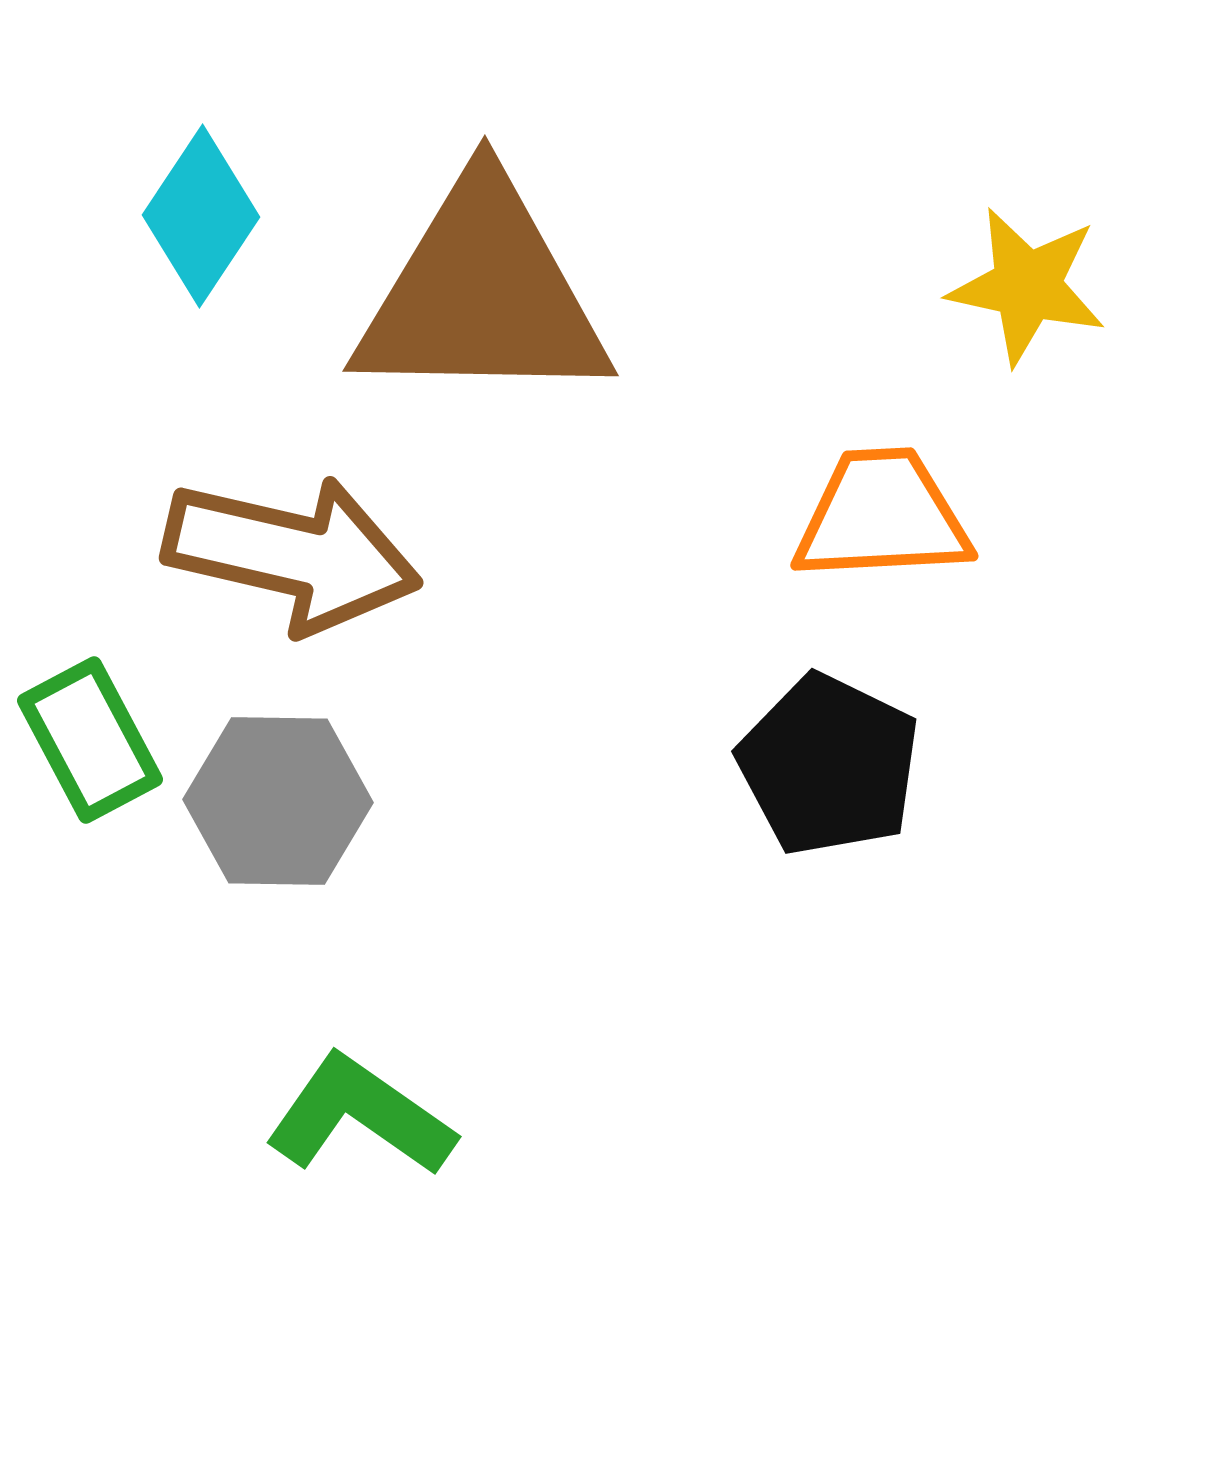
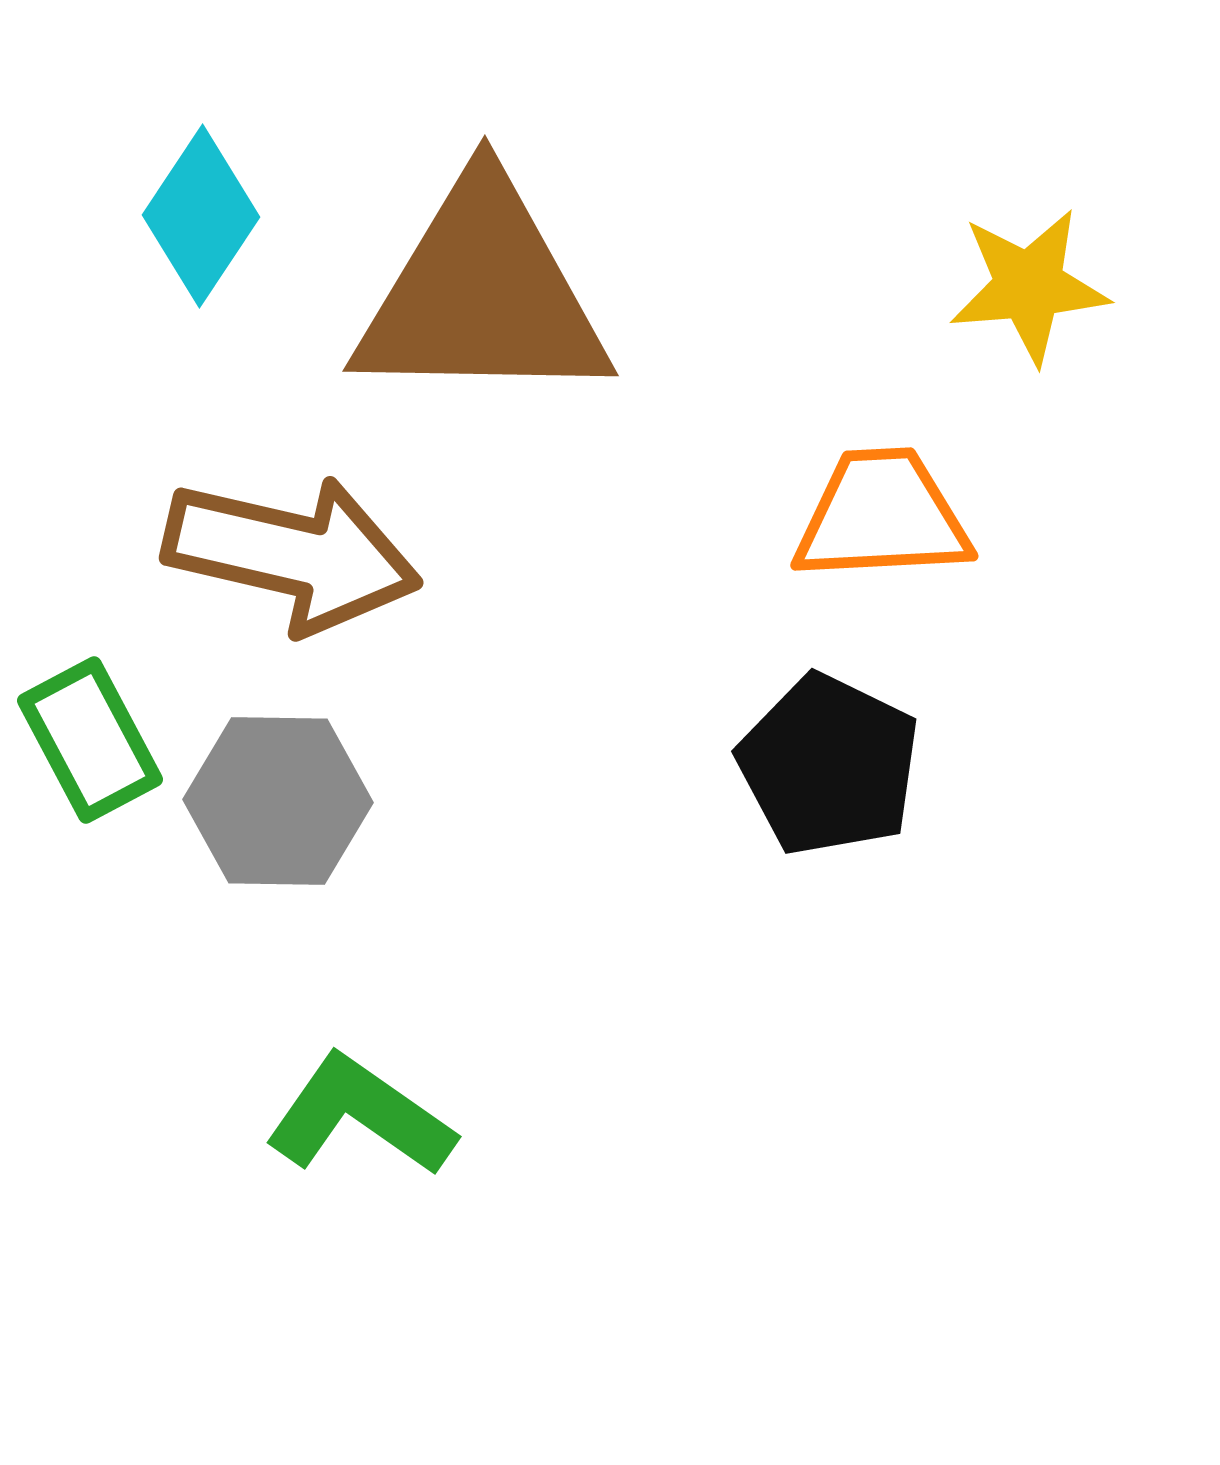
yellow star: moved 2 px right; rotated 17 degrees counterclockwise
